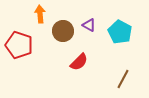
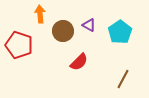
cyan pentagon: rotated 10 degrees clockwise
